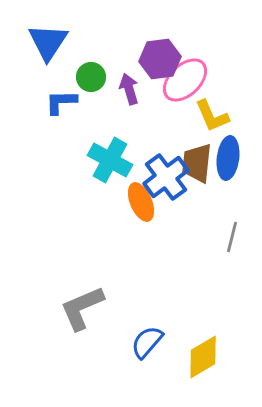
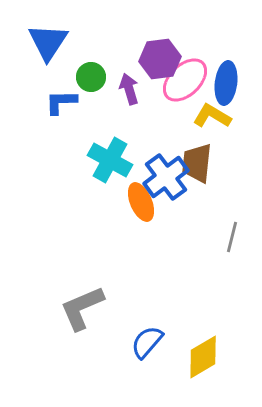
yellow L-shape: rotated 144 degrees clockwise
blue ellipse: moved 2 px left, 75 px up
